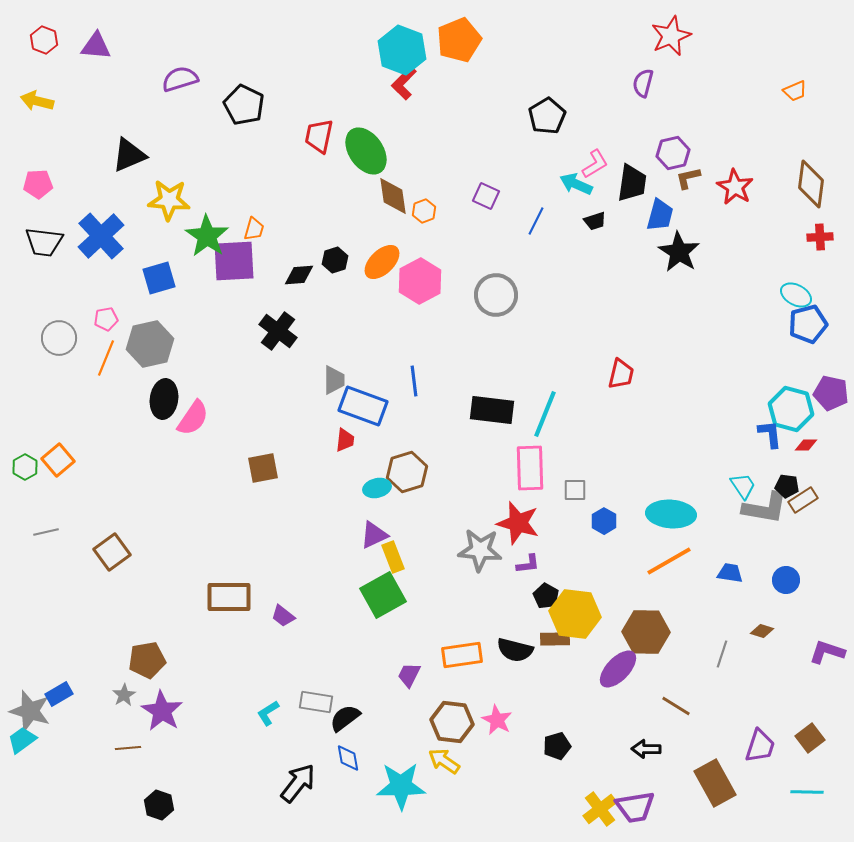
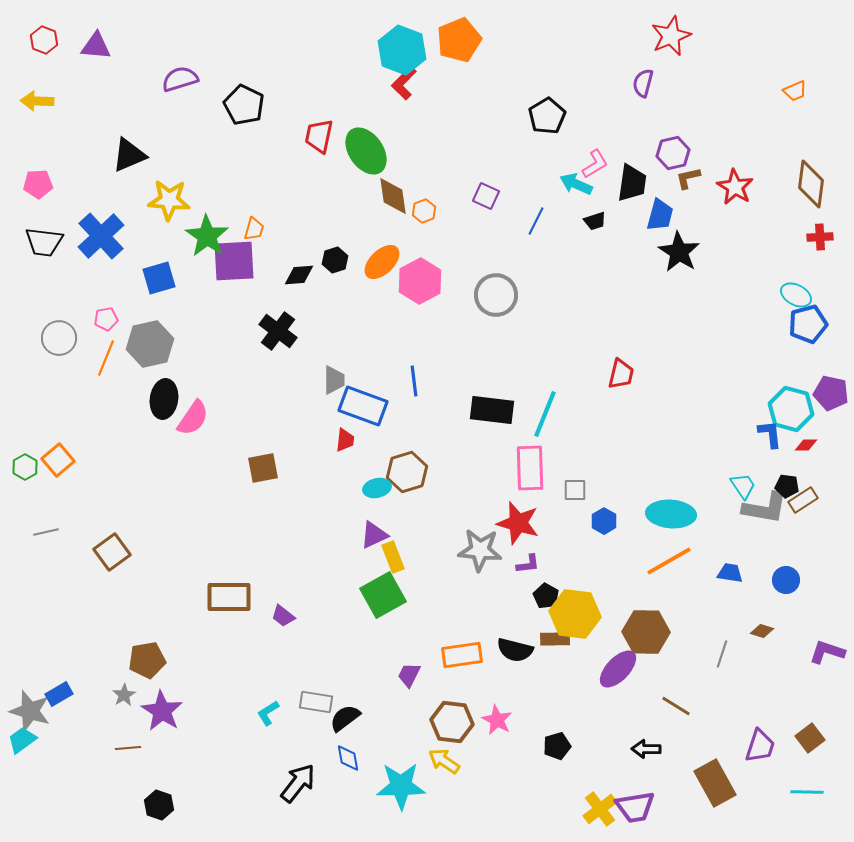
yellow arrow at (37, 101): rotated 12 degrees counterclockwise
